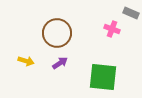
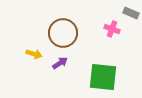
brown circle: moved 6 px right
yellow arrow: moved 8 px right, 7 px up
